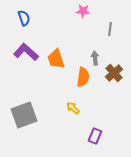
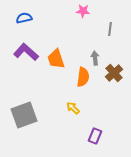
blue semicircle: rotated 84 degrees counterclockwise
